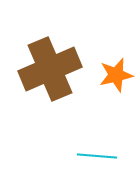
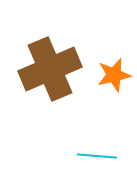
orange star: moved 2 px left
